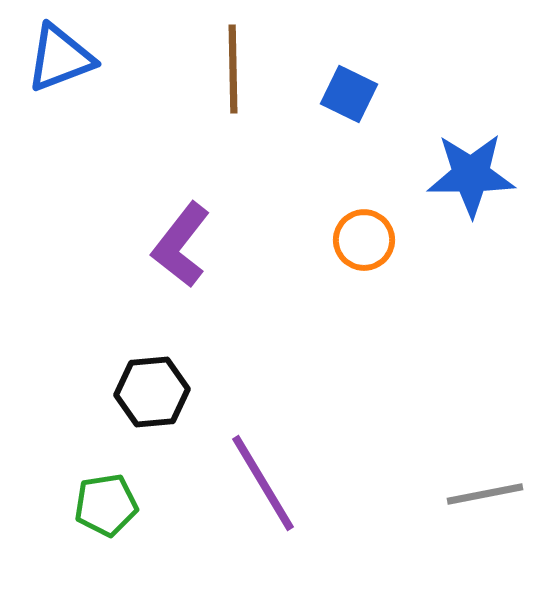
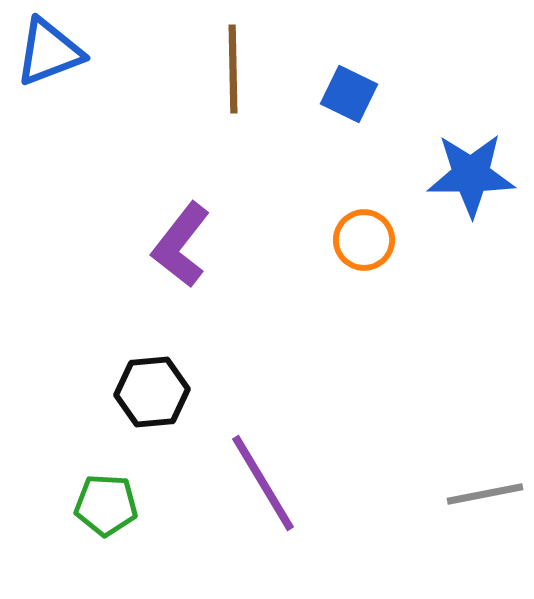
blue triangle: moved 11 px left, 6 px up
green pentagon: rotated 12 degrees clockwise
